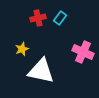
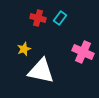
red cross: rotated 28 degrees clockwise
yellow star: moved 2 px right
